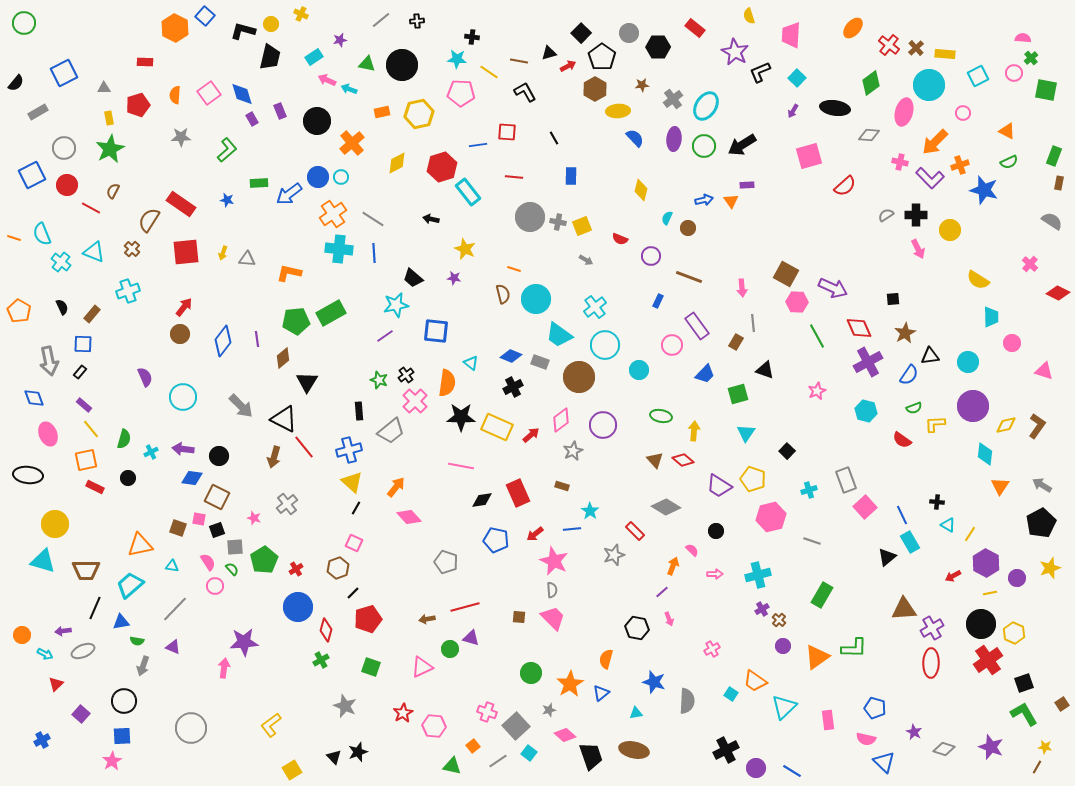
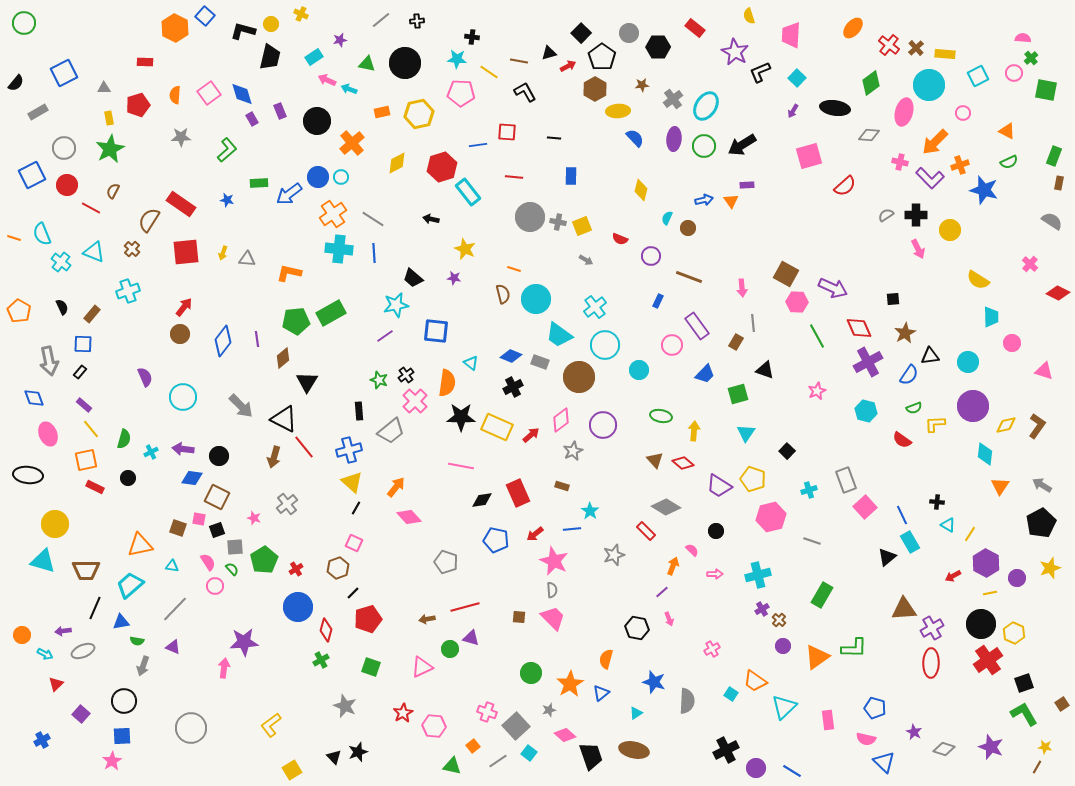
black circle at (402, 65): moved 3 px right, 2 px up
black line at (554, 138): rotated 56 degrees counterclockwise
red diamond at (683, 460): moved 3 px down
red rectangle at (635, 531): moved 11 px right
cyan triangle at (636, 713): rotated 24 degrees counterclockwise
